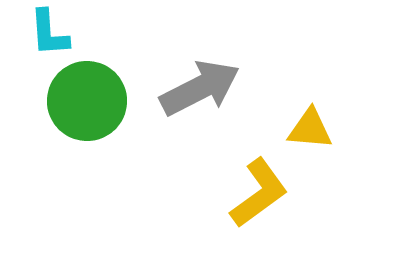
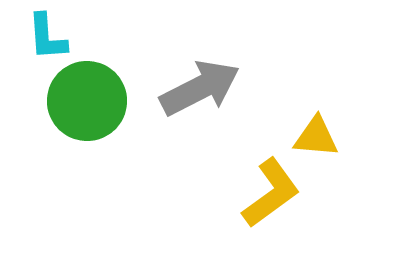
cyan L-shape: moved 2 px left, 4 px down
yellow triangle: moved 6 px right, 8 px down
yellow L-shape: moved 12 px right
